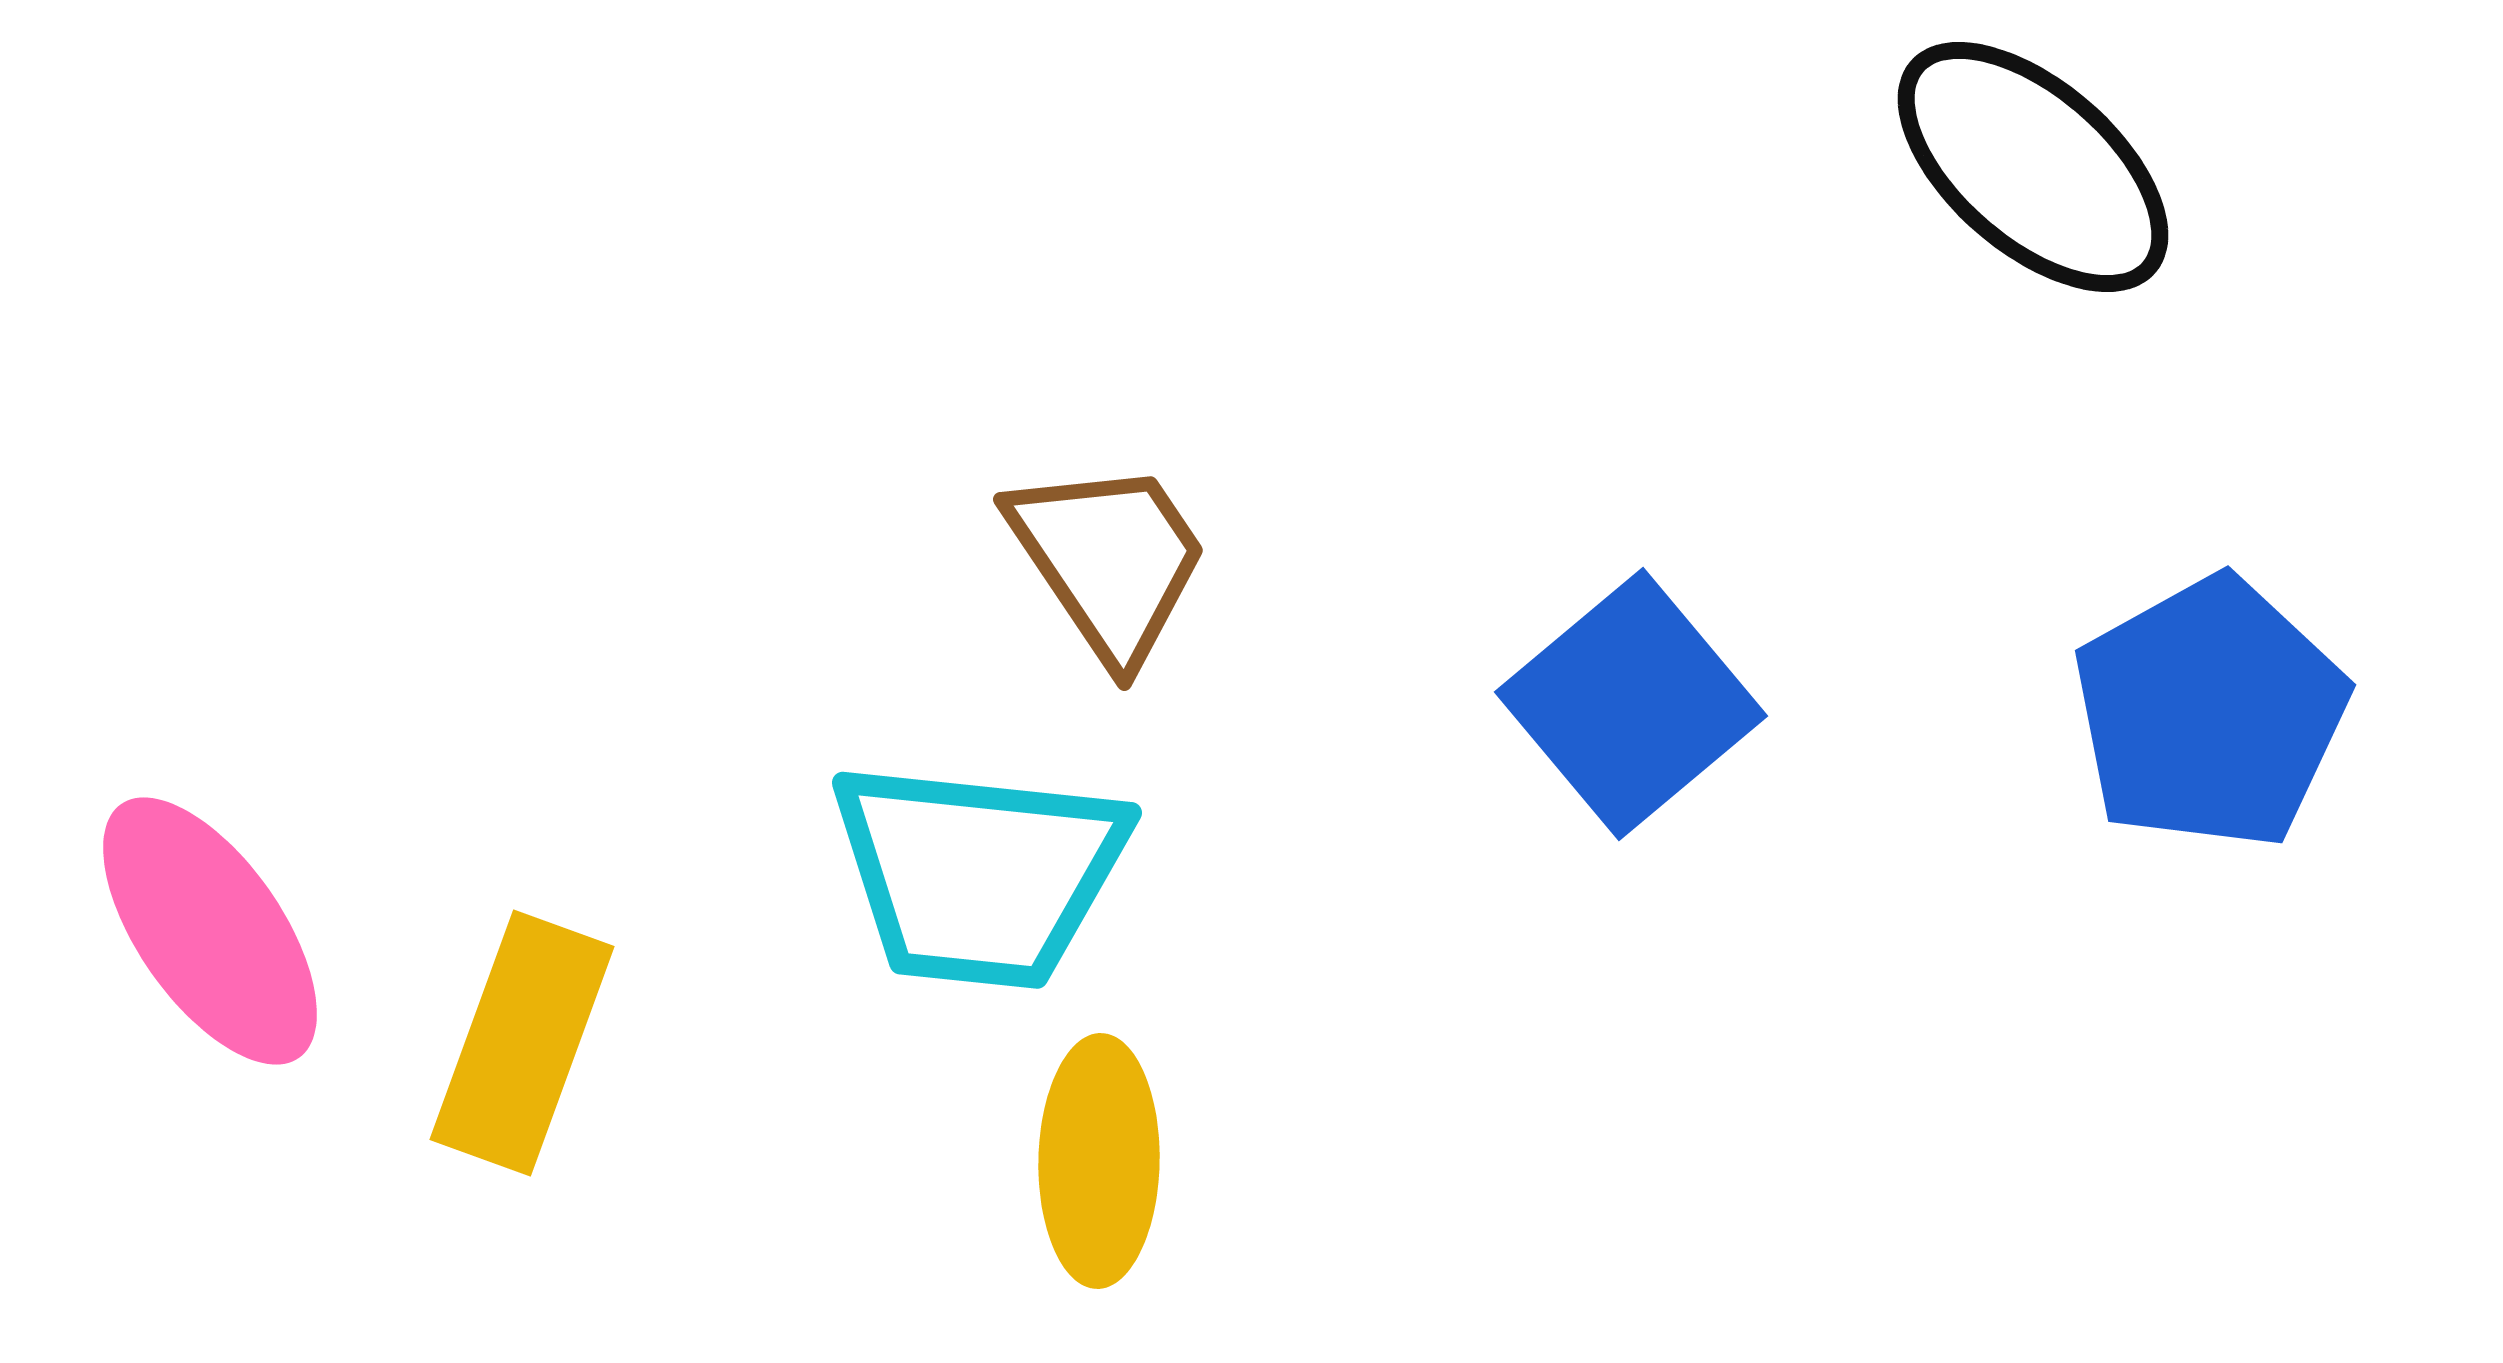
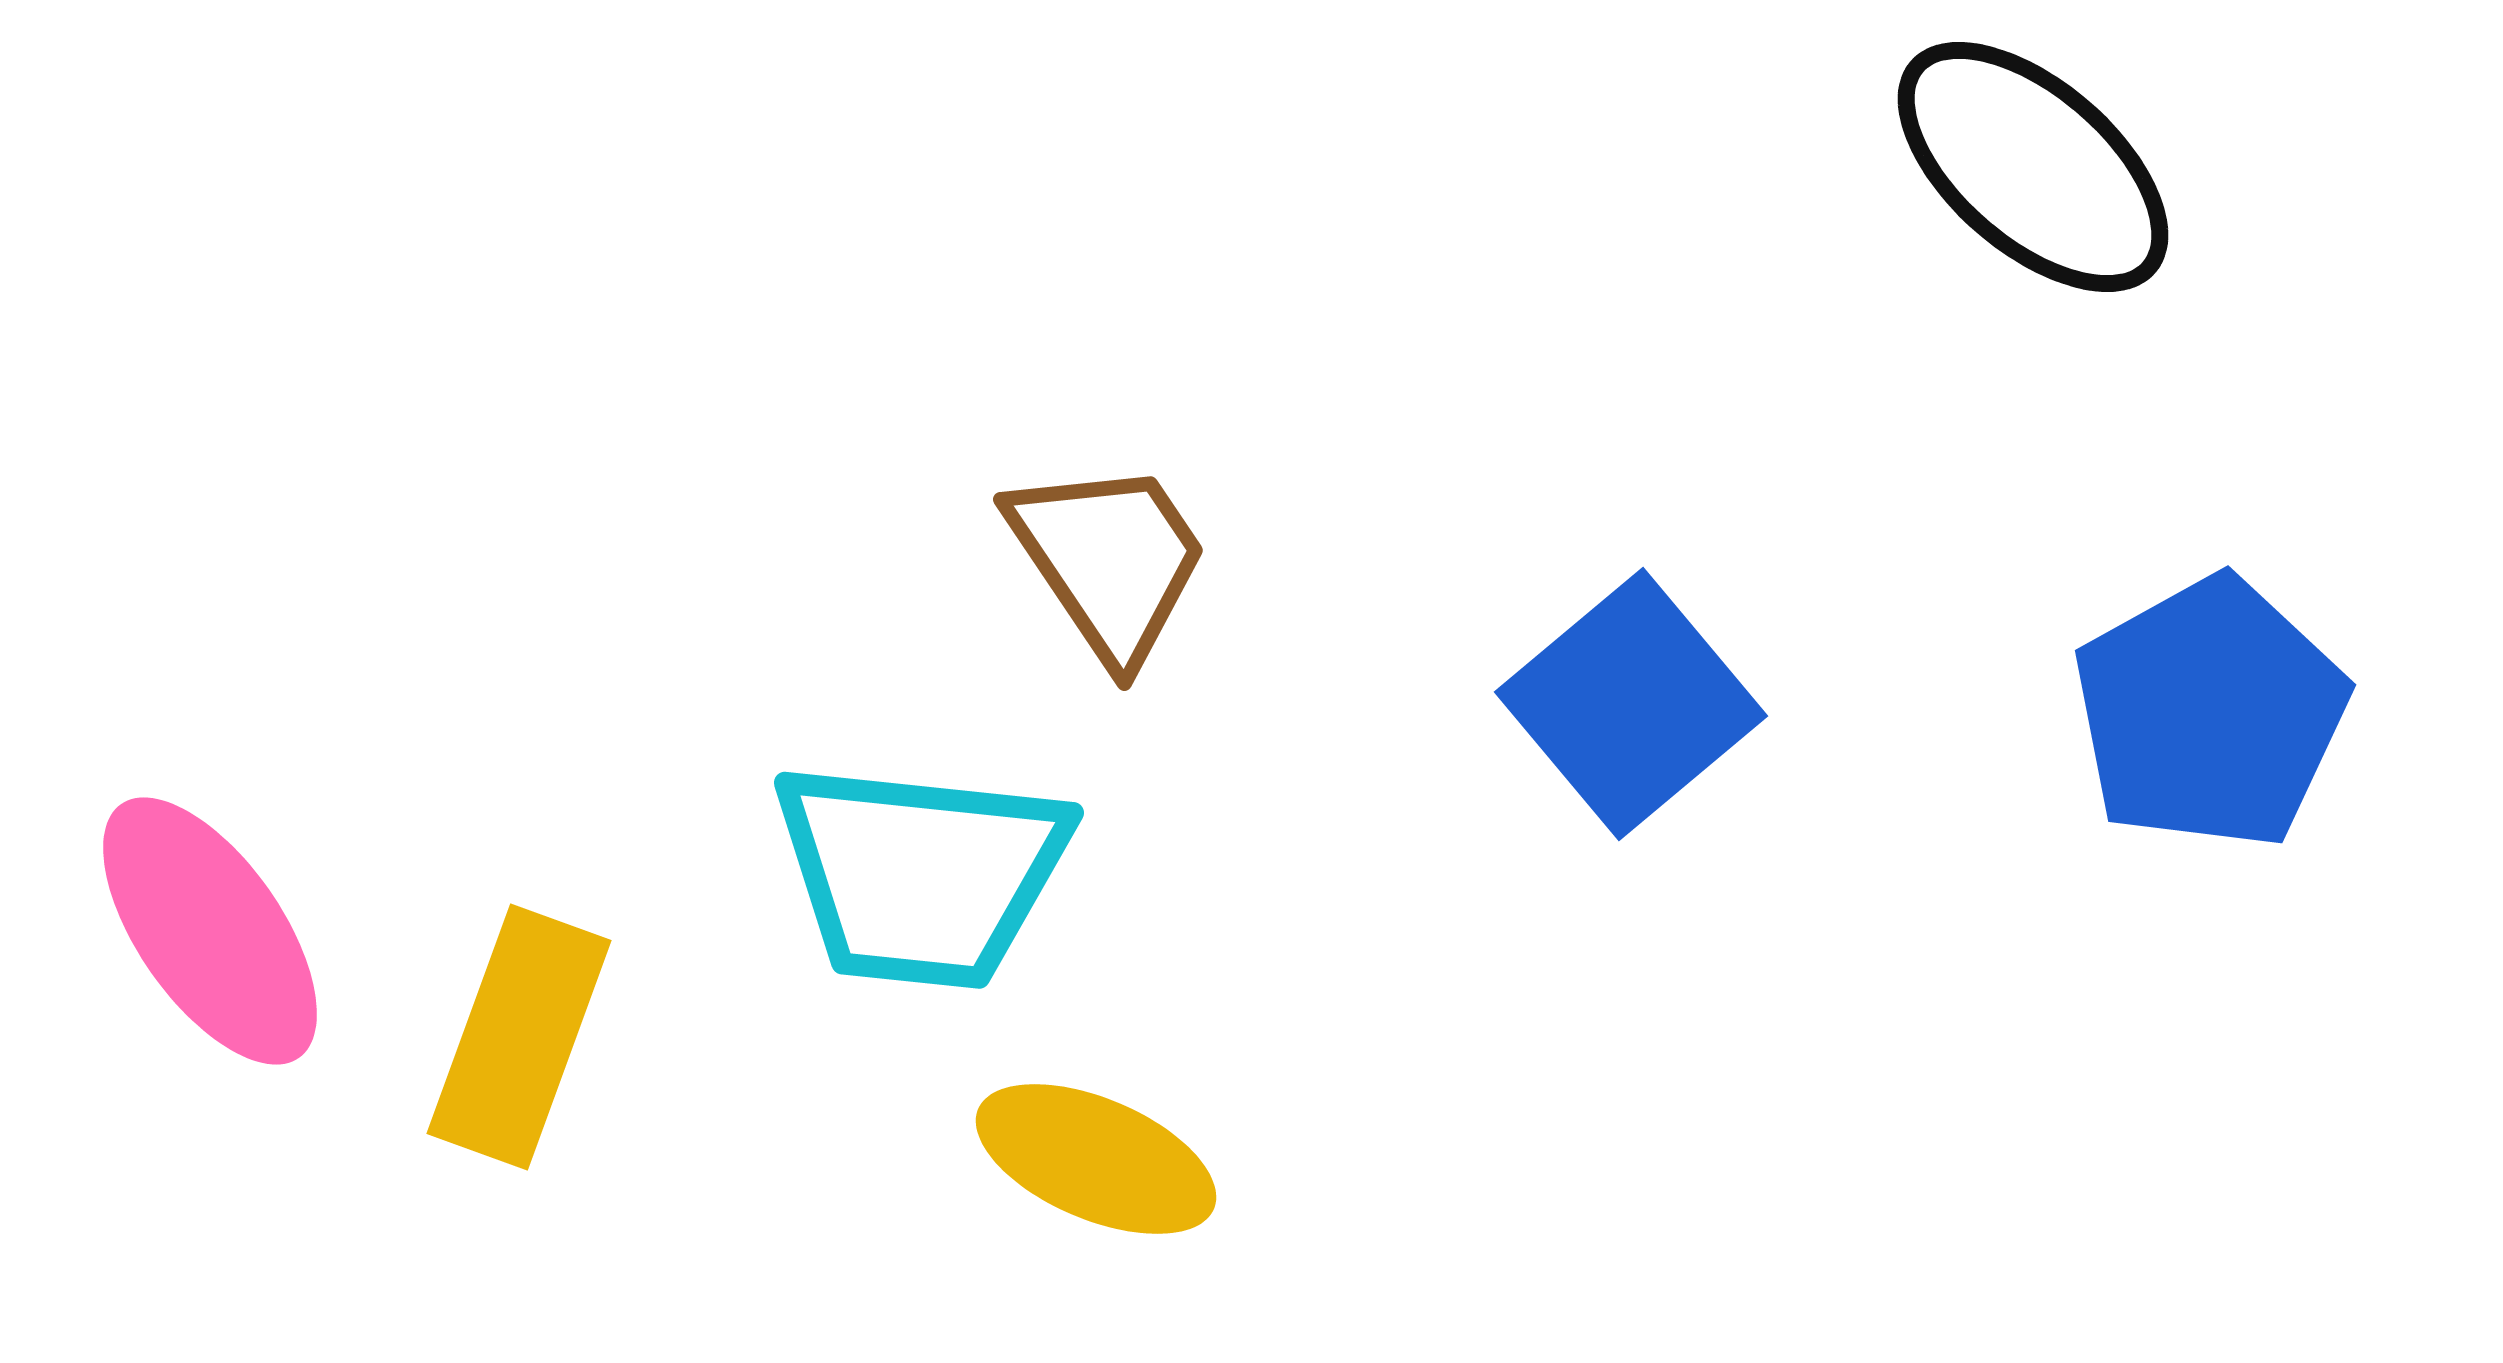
cyan trapezoid: moved 58 px left
yellow rectangle: moved 3 px left, 6 px up
yellow ellipse: moved 3 px left, 2 px up; rotated 68 degrees counterclockwise
